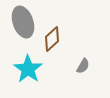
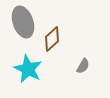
cyan star: rotated 8 degrees counterclockwise
